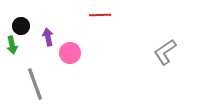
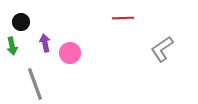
red line: moved 23 px right, 3 px down
black circle: moved 4 px up
purple arrow: moved 3 px left, 6 px down
green arrow: moved 1 px down
gray L-shape: moved 3 px left, 3 px up
